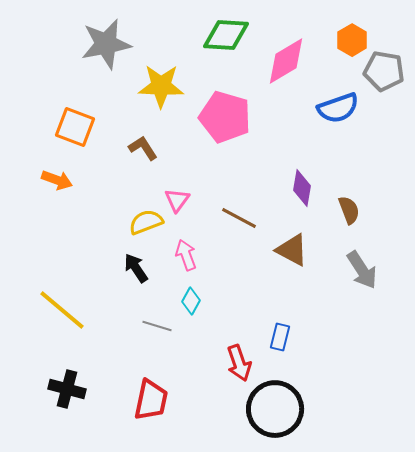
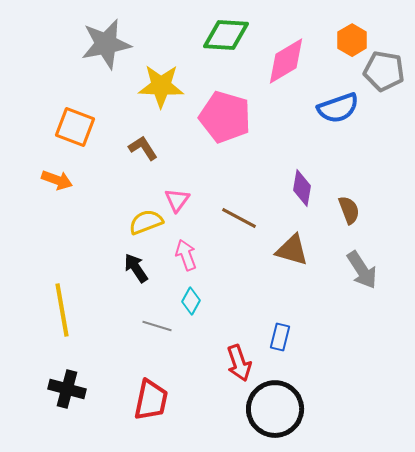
brown triangle: rotated 12 degrees counterclockwise
yellow line: rotated 40 degrees clockwise
